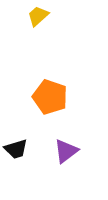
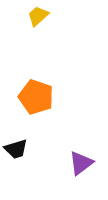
orange pentagon: moved 14 px left
purple triangle: moved 15 px right, 12 px down
